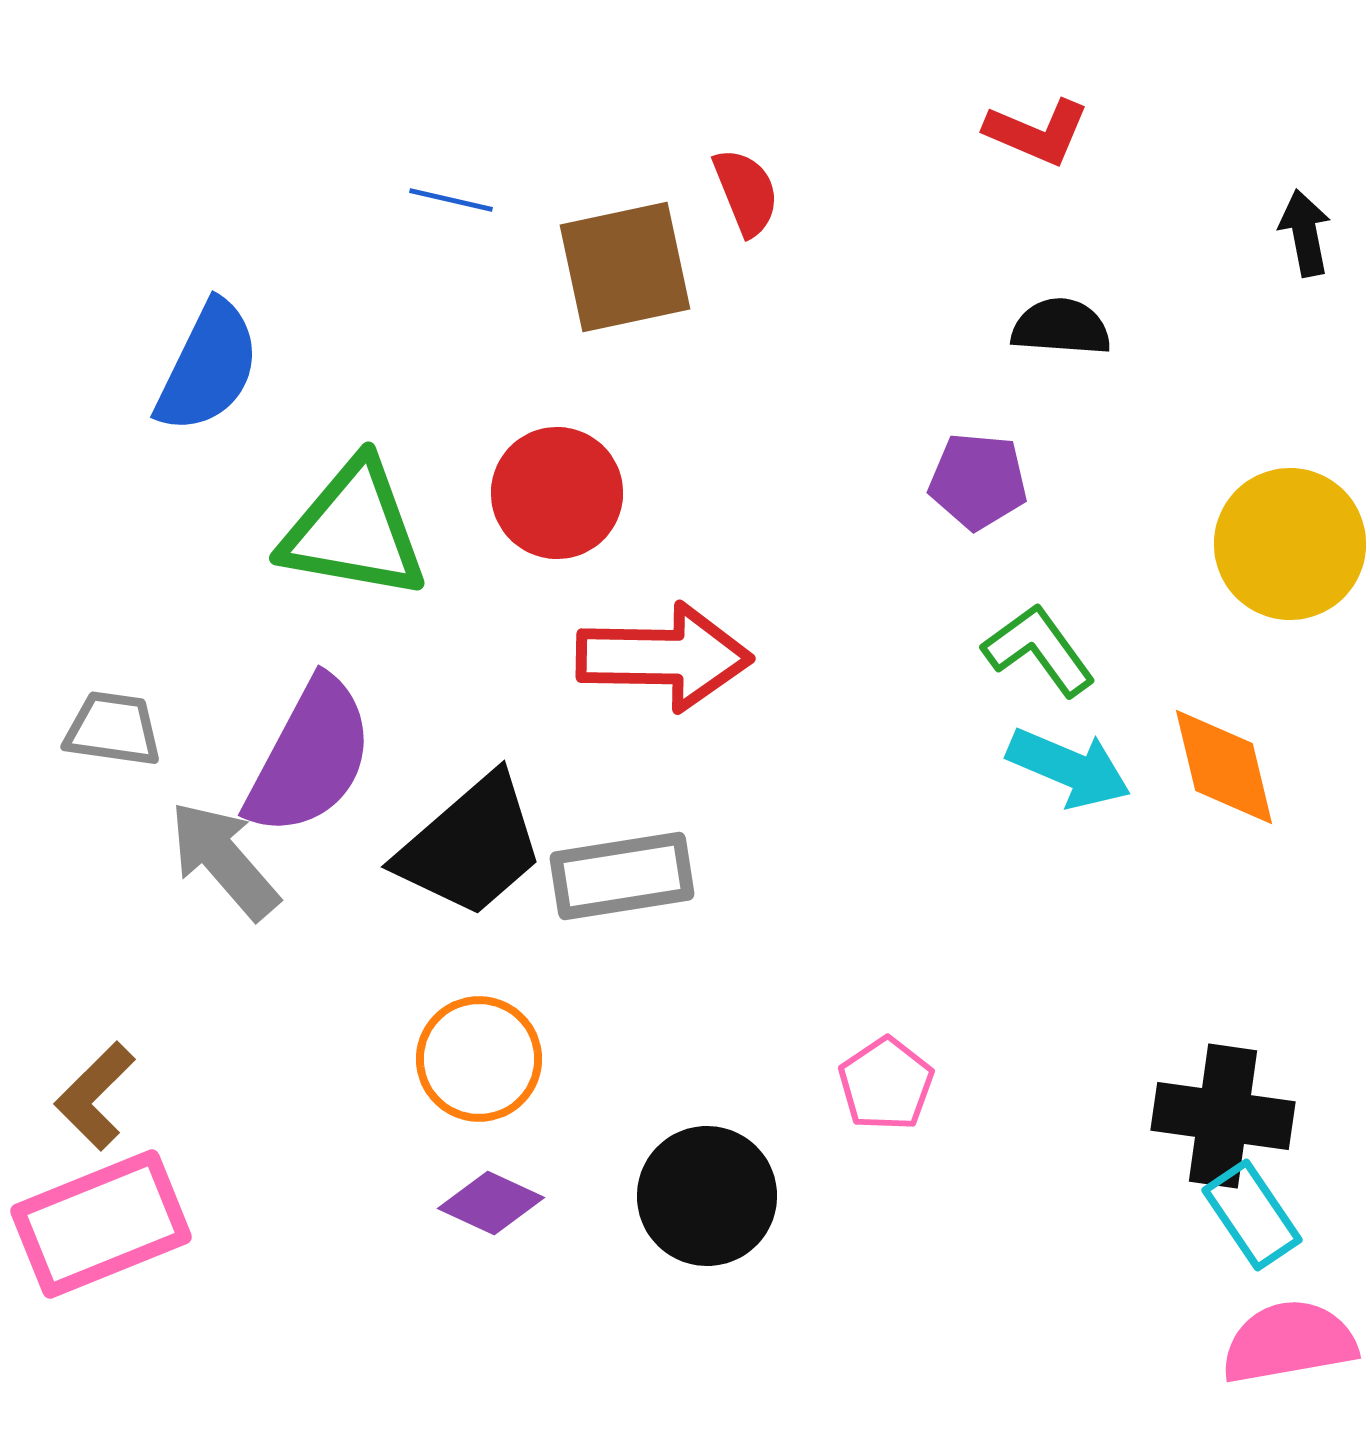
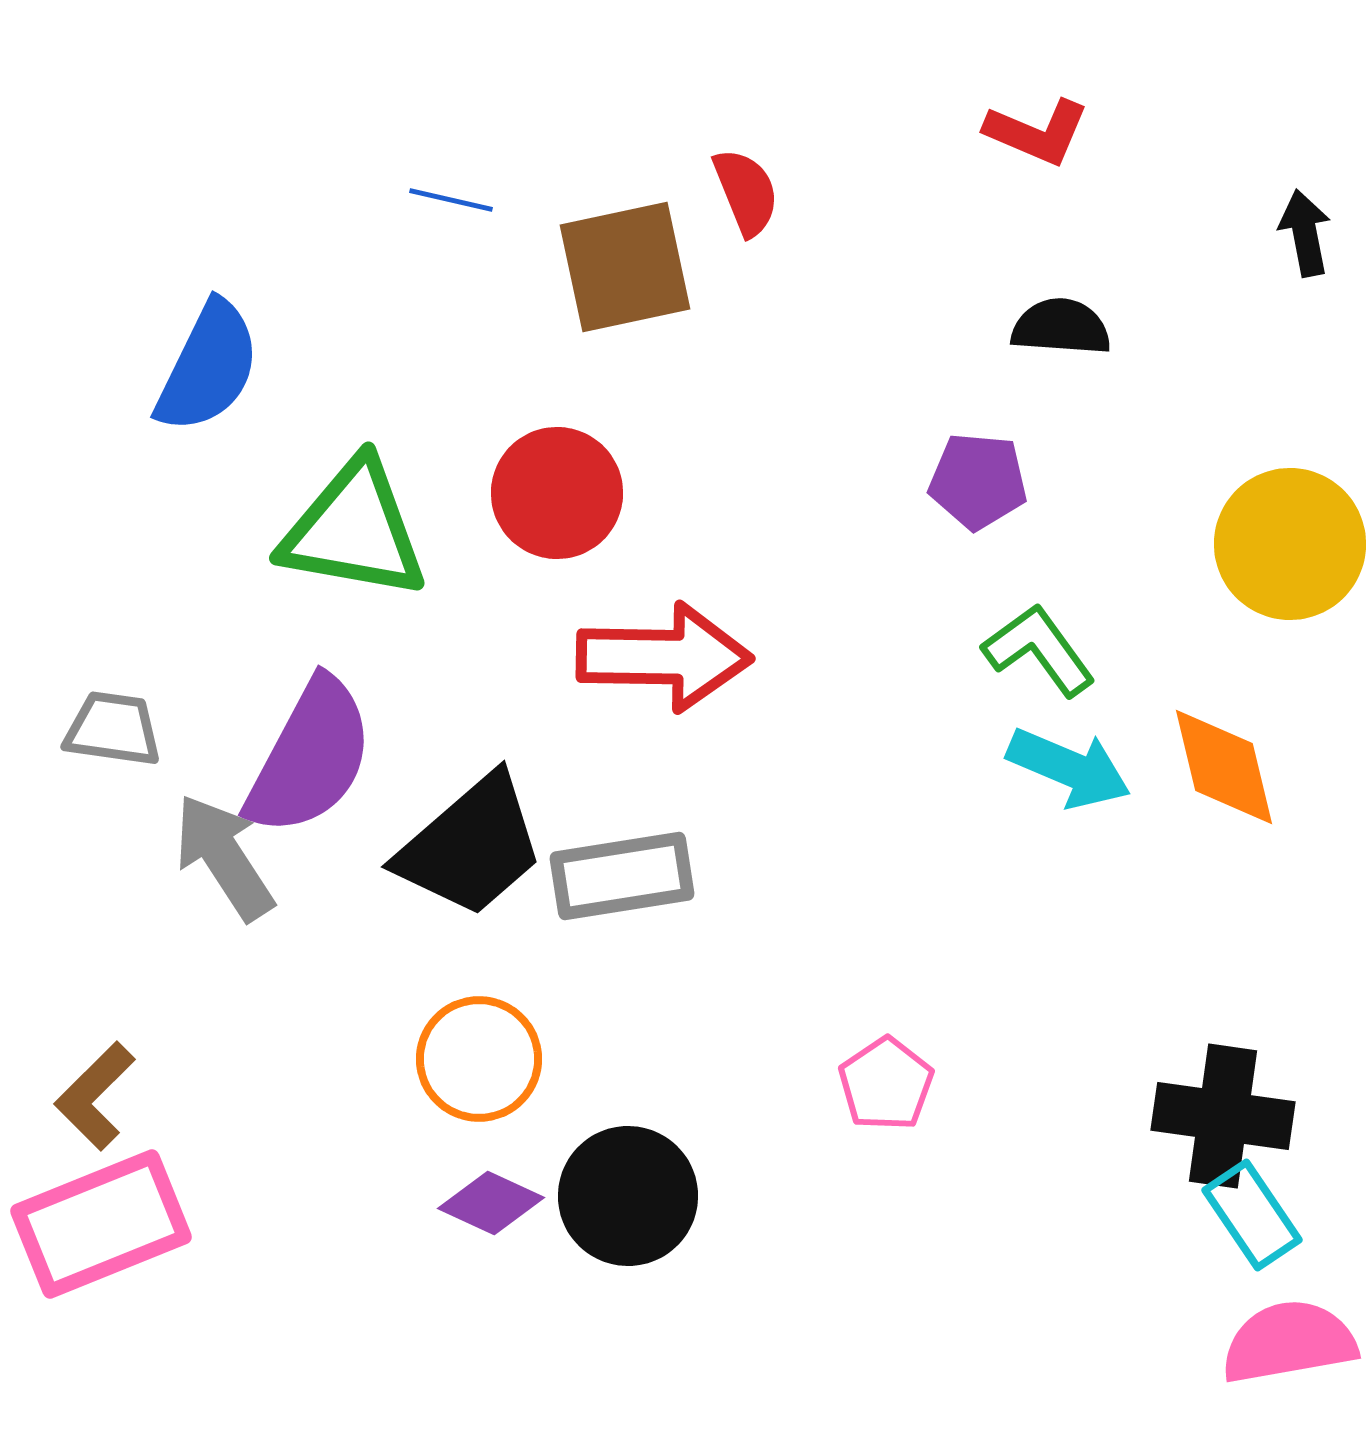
gray arrow: moved 3 px up; rotated 8 degrees clockwise
black circle: moved 79 px left
